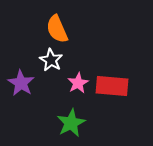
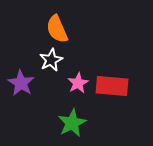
white star: rotated 15 degrees clockwise
green star: moved 1 px right
